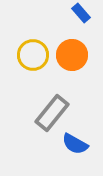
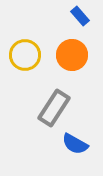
blue rectangle: moved 1 px left, 3 px down
yellow circle: moved 8 px left
gray rectangle: moved 2 px right, 5 px up; rotated 6 degrees counterclockwise
